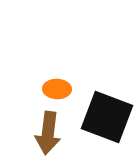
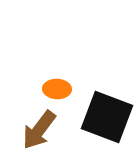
brown arrow: moved 9 px left, 3 px up; rotated 30 degrees clockwise
